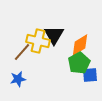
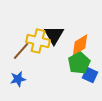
brown line: moved 1 px left, 1 px up
blue square: rotated 28 degrees clockwise
